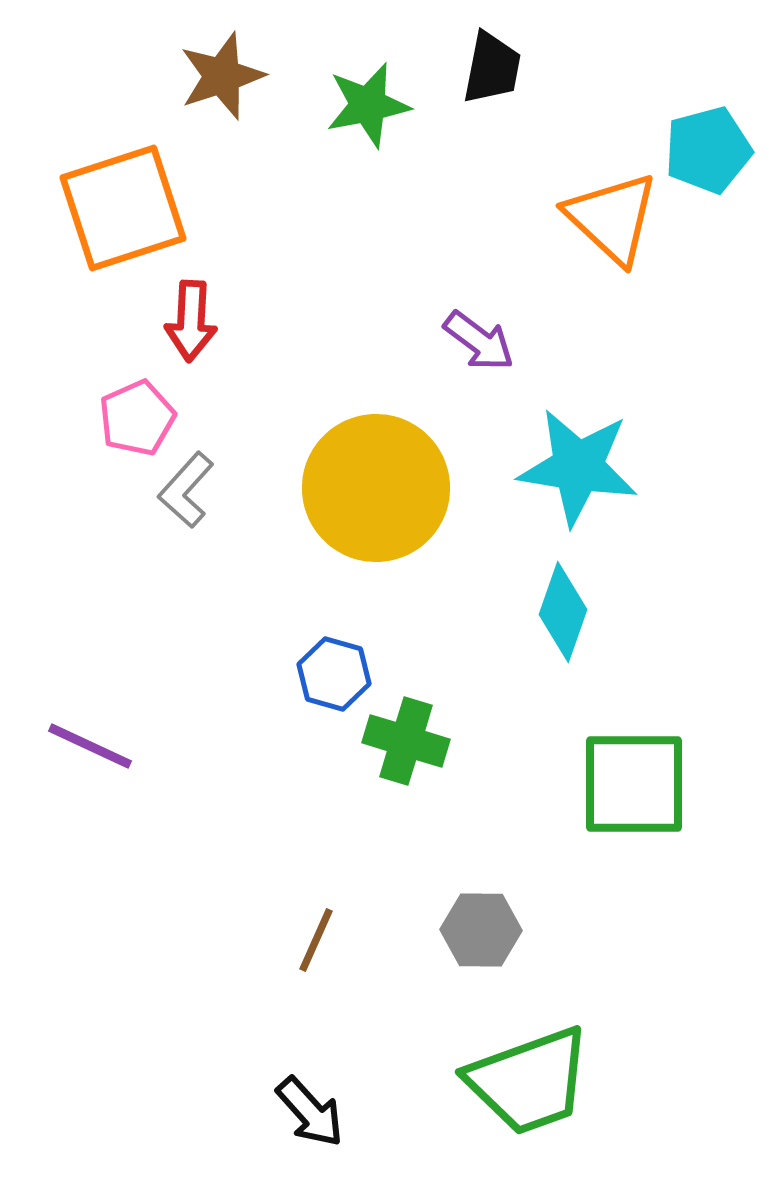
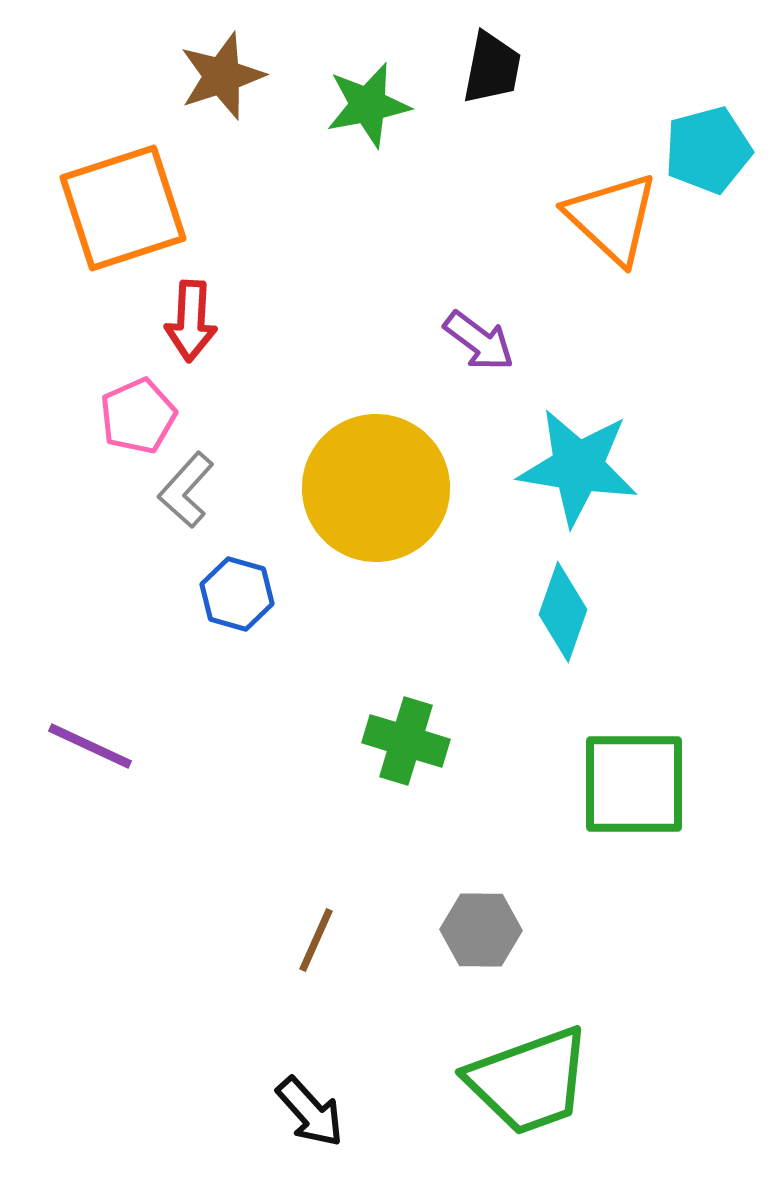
pink pentagon: moved 1 px right, 2 px up
blue hexagon: moved 97 px left, 80 px up
